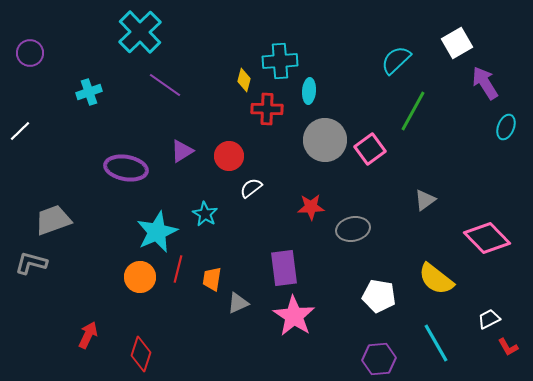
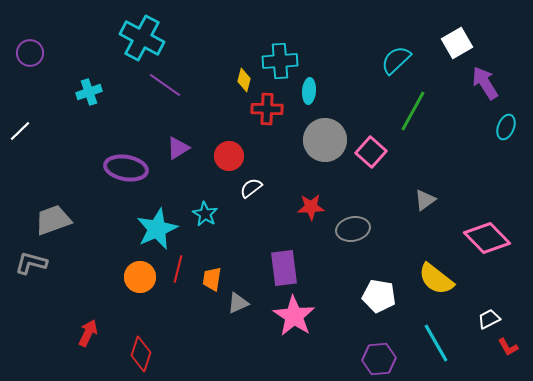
cyan cross at (140, 32): moved 2 px right, 6 px down; rotated 18 degrees counterclockwise
pink square at (370, 149): moved 1 px right, 3 px down; rotated 12 degrees counterclockwise
purple triangle at (182, 151): moved 4 px left, 3 px up
cyan star at (157, 232): moved 3 px up
red arrow at (88, 335): moved 2 px up
